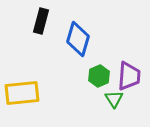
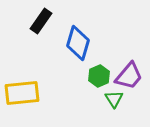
black rectangle: rotated 20 degrees clockwise
blue diamond: moved 4 px down
purple trapezoid: rotated 36 degrees clockwise
